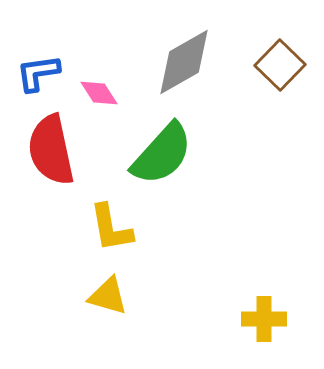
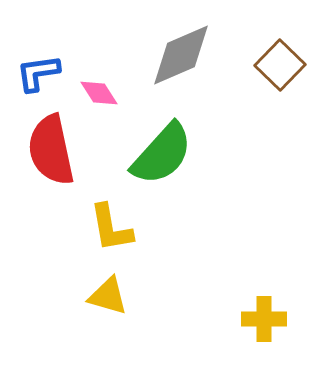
gray diamond: moved 3 px left, 7 px up; rotated 6 degrees clockwise
